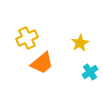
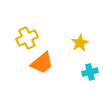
cyan cross: rotated 21 degrees clockwise
